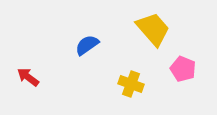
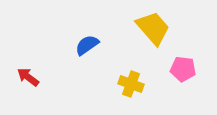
yellow trapezoid: moved 1 px up
pink pentagon: rotated 15 degrees counterclockwise
